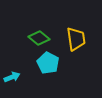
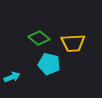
yellow trapezoid: moved 3 px left, 4 px down; rotated 95 degrees clockwise
cyan pentagon: moved 1 px right, 1 px down; rotated 15 degrees counterclockwise
